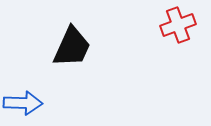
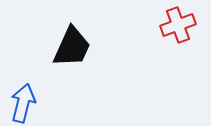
blue arrow: rotated 78 degrees counterclockwise
